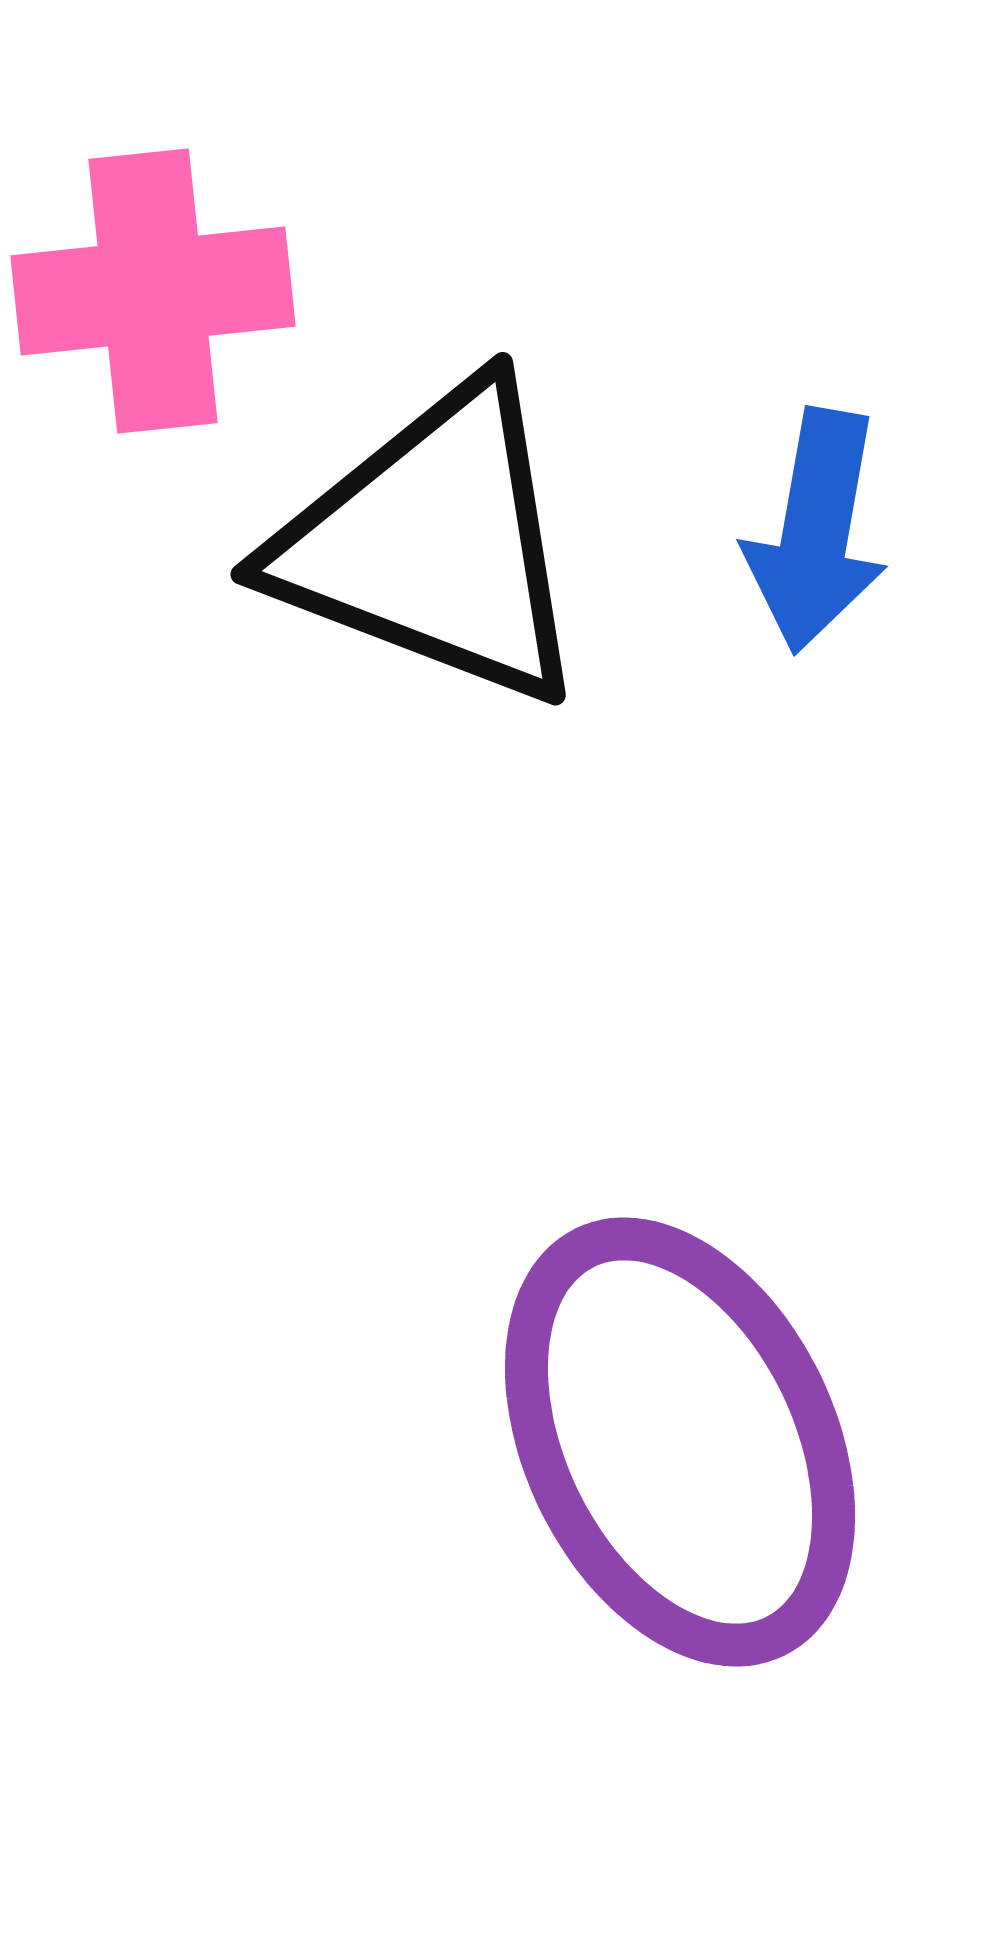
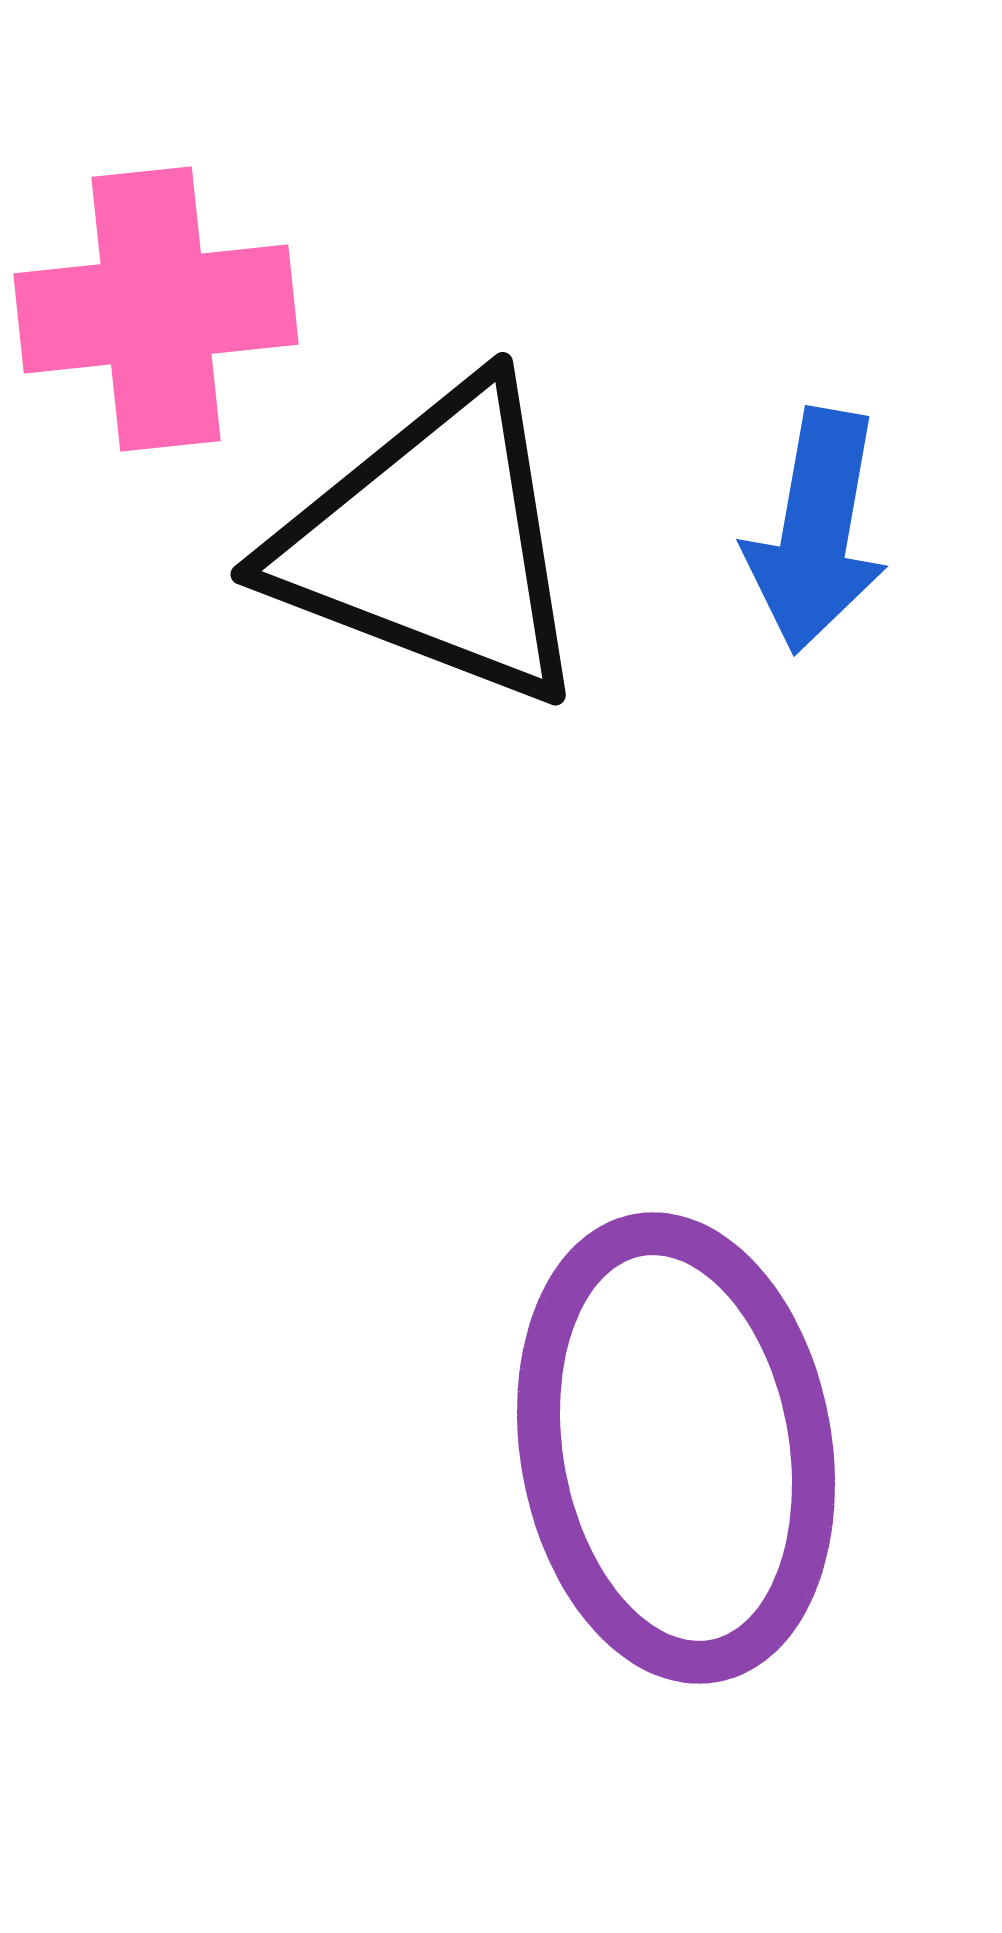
pink cross: moved 3 px right, 18 px down
purple ellipse: moved 4 px left, 6 px down; rotated 16 degrees clockwise
